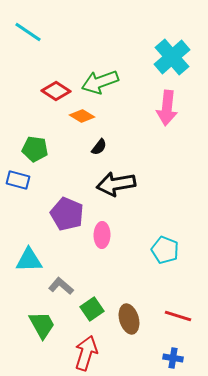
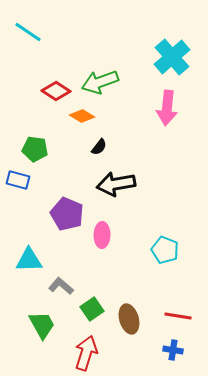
red line: rotated 8 degrees counterclockwise
blue cross: moved 8 px up
